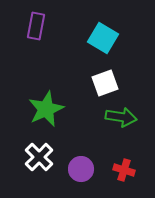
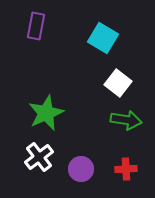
white square: moved 13 px right; rotated 32 degrees counterclockwise
green star: moved 4 px down
green arrow: moved 5 px right, 3 px down
white cross: rotated 8 degrees clockwise
red cross: moved 2 px right, 1 px up; rotated 20 degrees counterclockwise
